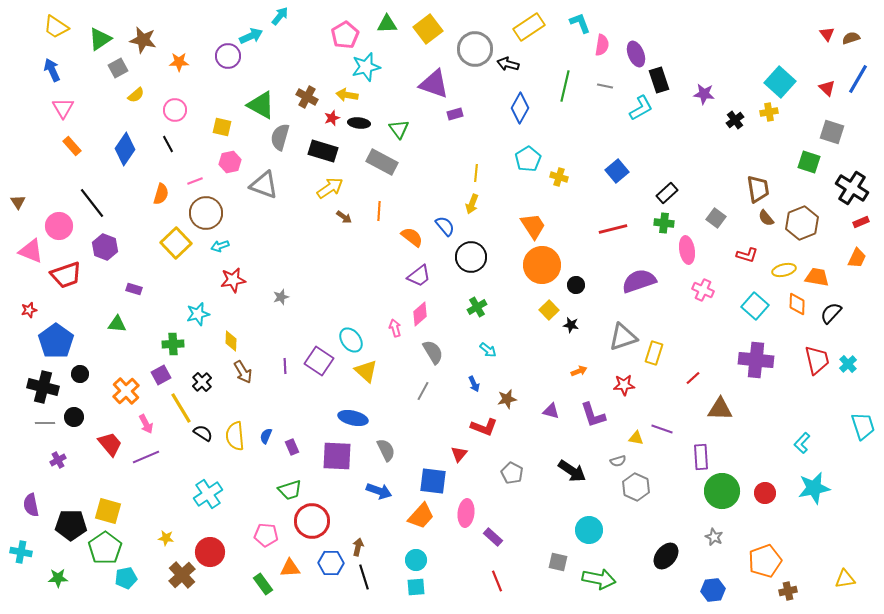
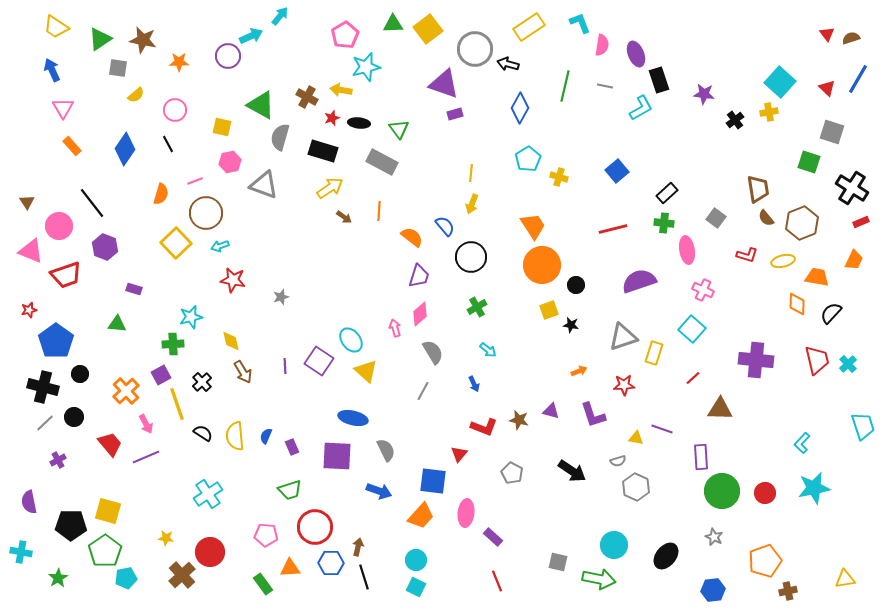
green triangle at (387, 24): moved 6 px right
gray square at (118, 68): rotated 36 degrees clockwise
purple triangle at (434, 84): moved 10 px right
yellow arrow at (347, 95): moved 6 px left, 5 px up
yellow line at (476, 173): moved 5 px left
brown triangle at (18, 202): moved 9 px right
orange trapezoid at (857, 258): moved 3 px left, 2 px down
yellow ellipse at (784, 270): moved 1 px left, 9 px up
purple trapezoid at (419, 276): rotated 35 degrees counterclockwise
red star at (233, 280): rotated 20 degrees clockwise
cyan square at (755, 306): moved 63 px left, 23 px down
yellow square at (549, 310): rotated 24 degrees clockwise
cyan star at (198, 314): moved 7 px left, 3 px down
yellow diamond at (231, 341): rotated 15 degrees counterclockwise
brown star at (507, 399): moved 12 px right, 21 px down; rotated 24 degrees clockwise
yellow line at (181, 408): moved 4 px left, 4 px up; rotated 12 degrees clockwise
gray line at (45, 423): rotated 42 degrees counterclockwise
purple semicircle at (31, 505): moved 2 px left, 3 px up
red circle at (312, 521): moved 3 px right, 6 px down
cyan circle at (589, 530): moved 25 px right, 15 px down
green pentagon at (105, 548): moved 3 px down
green star at (58, 578): rotated 30 degrees counterclockwise
cyan square at (416, 587): rotated 30 degrees clockwise
